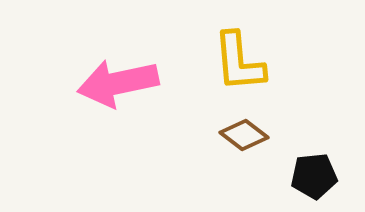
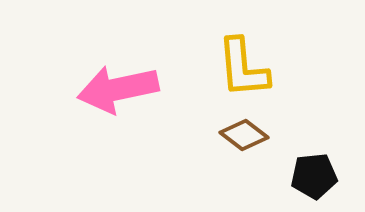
yellow L-shape: moved 4 px right, 6 px down
pink arrow: moved 6 px down
